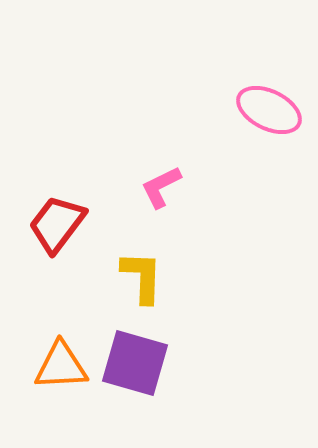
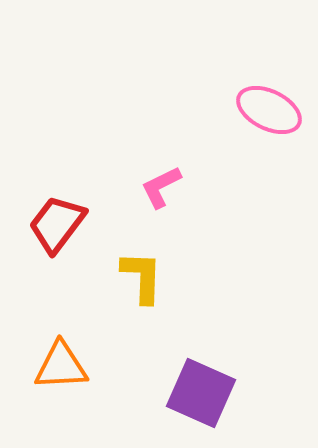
purple square: moved 66 px right, 30 px down; rotated 8 degrees clockwise
